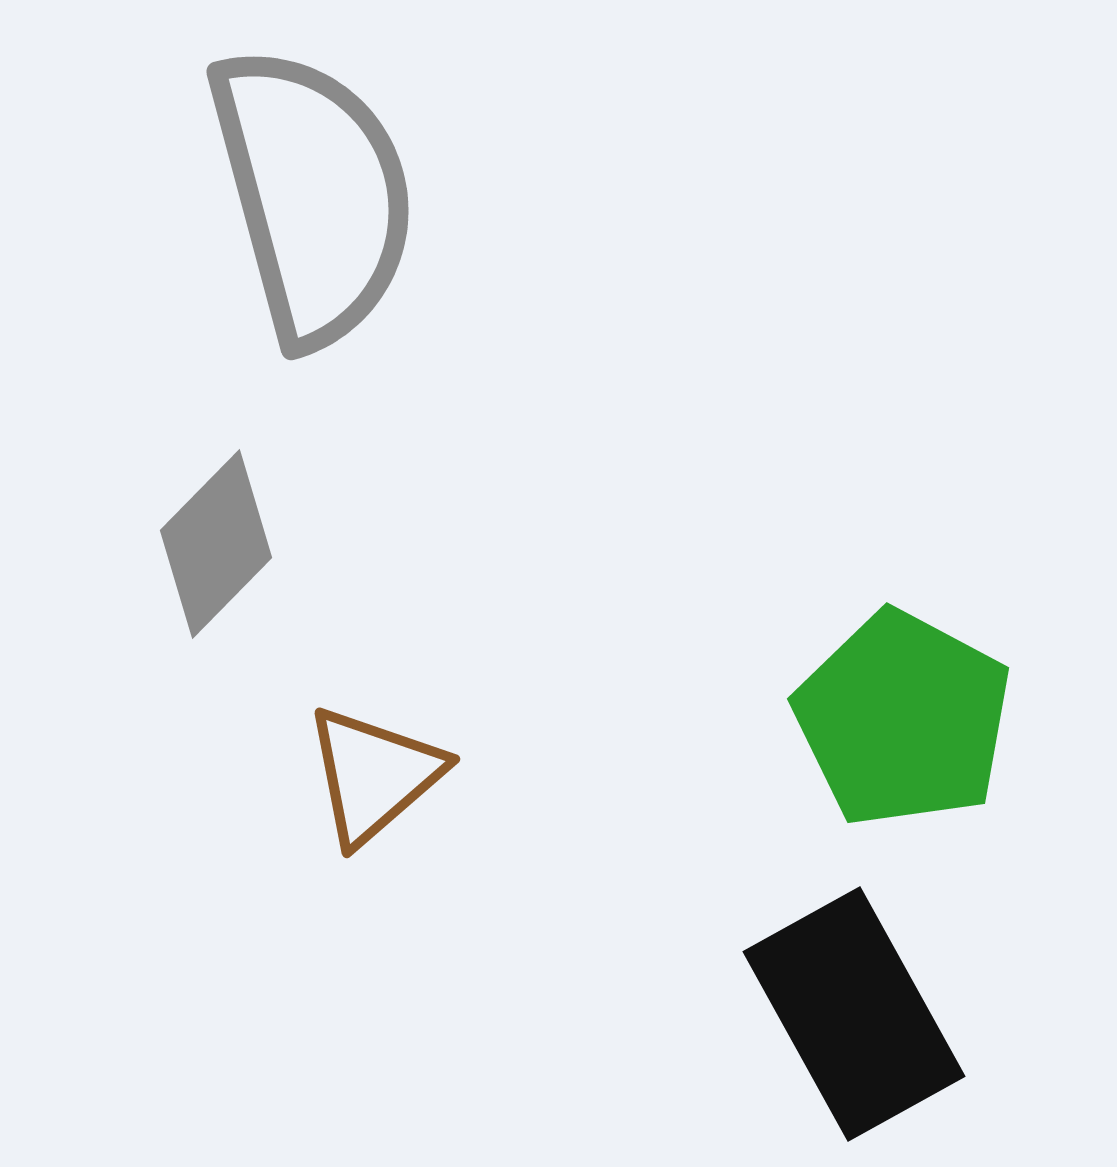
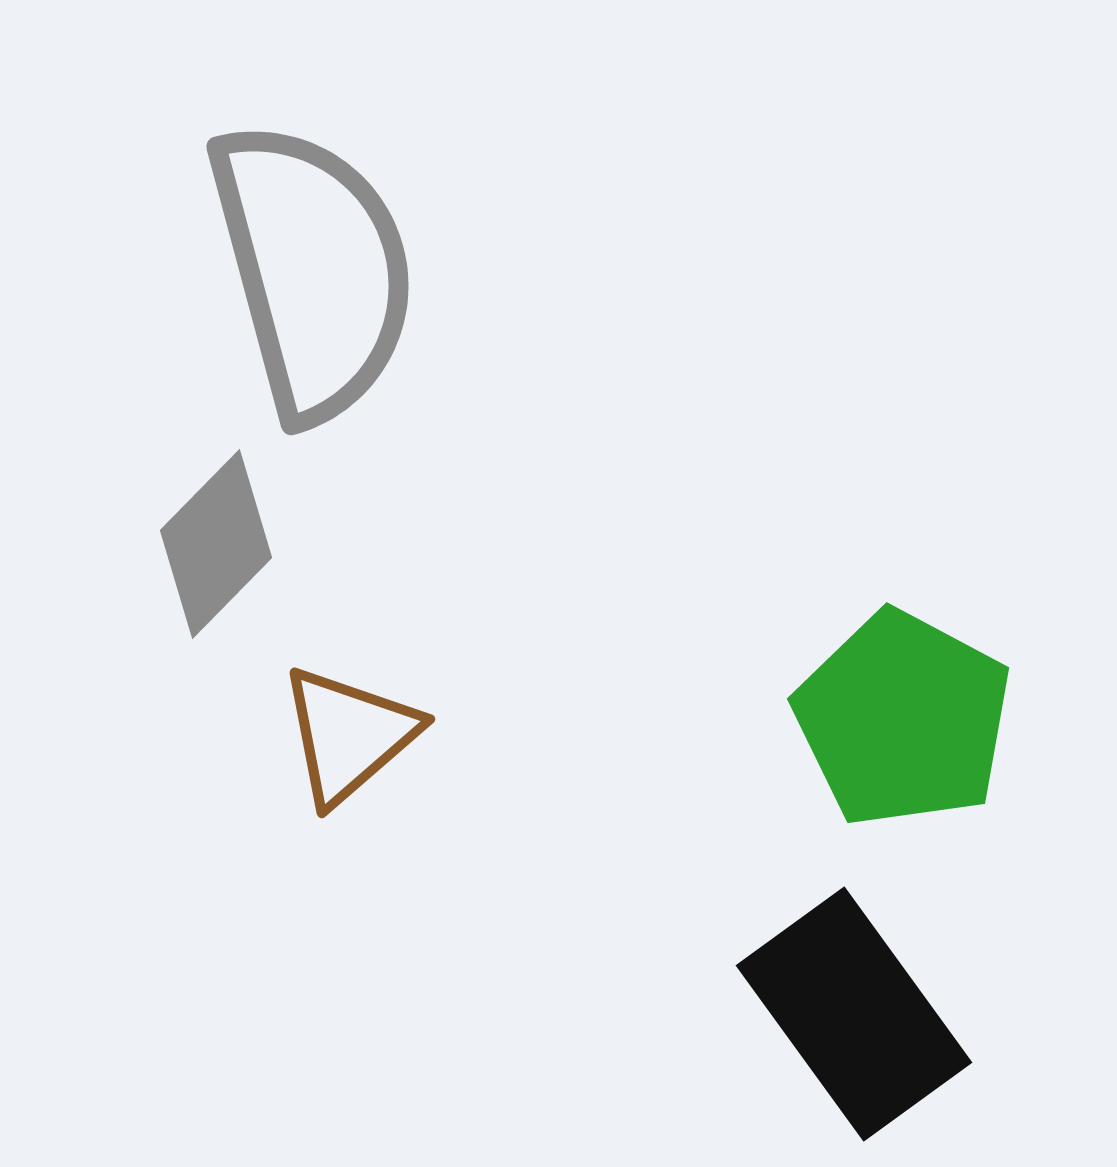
gray semicircle: moved 75 px down
brown triangle: moved 25 px left, 40 px up
black rectangle: rotated 7 degrees counterclockwise
